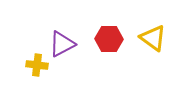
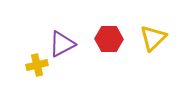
yellow triangle: rotated 40 degrees clockwise
yellow cross: rotated 20 degrees counterclockwise
